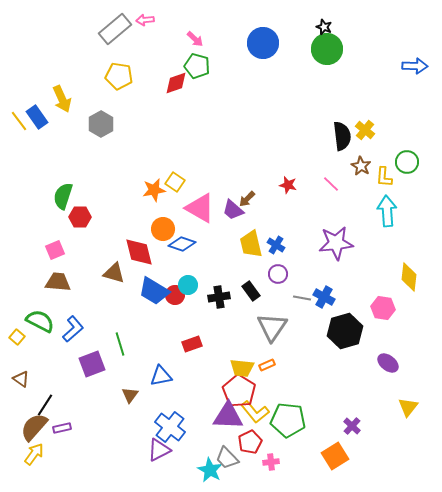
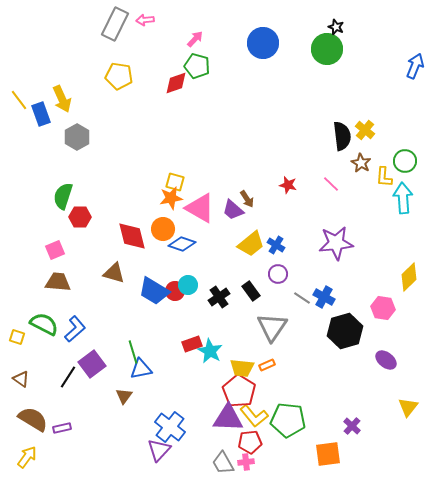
black star at (324, 27): moved 12 px right
gray rectangle at (115, 29): moved 5 px up; rotated 24 degrees counterclockwise
pink arrow at (195, 39): rotated 90 degrees counterclockwise
blue arrow at (415, 66): rotated 70 degrees counterclockwise
blue rectangle at (37, 117): moved 4 px right, 3 px up; rotated 15 degrees clockwise
yellow line at (19, 121): moved 21 px up
gray hexagon at (101, 124): moved 24 px left, 13 px down
green circle at (407, 162): moved 2 px left, 1 px up
brown star at (361, 166): moved 3 px up
yellow square at (175, 182): rotated 18 degrees counterclockwise
orange star at (154, 190): moved 17 px right, 8 px down
brown arrow at (247, 199): rotated 78 degrees counterclockwise
cyan arrow at (387, 211): moved 16 px right, 13 px up
yellow trapezoid at (251, 244): rotated 116 degrees counterclockwise
red diamond at (139, 252): moved 7 px left, 16 px up
yellow diamond at (409, 277): rotated 40 degrees clockwise
red circle at (175, 295): moved 4 px up
black cross at (219, 297): rotated 25 degrees counterclockwise
gray line at (302, 298): rotated 24 degrees clockwise
green semicircle at (40, 321): moved 4 px right, 3 px down
blue L-shape at (73, 329): moved 2 px right
yellow square at (17, 337): rotated 21 degrees counterclockwise
green line at (120, 344): moved 13 px right, 8 px down
purple ellipse at (388, 363): moved 2 px left, 3 px up
purple square at (92, 364): rotated 16 degrees counterclockwise
blue triangle at (161, 376): moved 20 px left, 7 px up
brown triangle at (130, 395): moved 6 px left, 1 px down
black line at (45, 405): moved 23 px right, 28 px up
yellow L-shape at (255, 412): moved 1 px left, 4 px down
purple triangle at (228, 416): moved 2 px down
brown semicircle at (34, 427): moved 1 px left, 8 px up; rotated 80 degrees clockwise
red pentagon at (250, 442): rotated 20 degrees clockwise
purple triangle at (159, 450): rotated 20 degrees counterclockwise
yellow arrow at (34, 454): moved 7 px left, 3 px down
orange square at (335, 456): moved 7 px left, 2 px up; rotated 24 degrees clockwise
gray trapezoid at (227, 458): moved 4 px left, 5 px down; rotated 15 degrees clockwise
pink cross at (271, 462): moved 25 px left
cyan star at (210, 470): moved 119 px up
